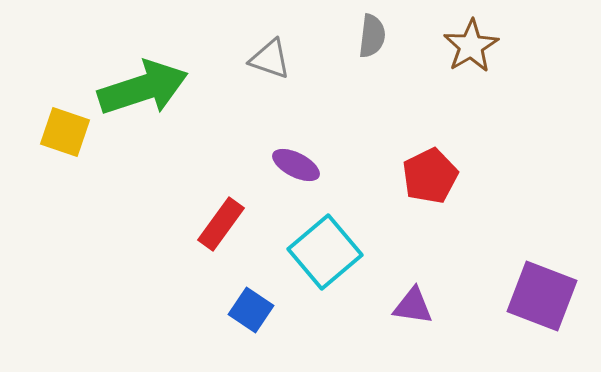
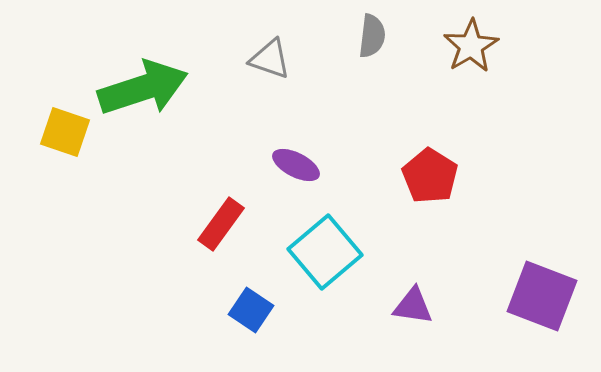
red pentagon: rotated 14 degrees counterclockwise
